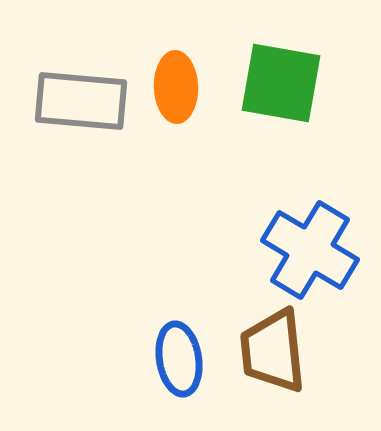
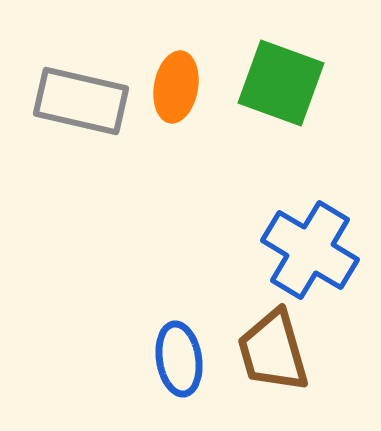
green square: rotated 10 degrees clockwise
orange ellipse: rotated 12 degrees clockwise
gray rectangle: rotated 8 degrees clockwise
brown trapezoid: rotated 10 degrees counterclockwise
